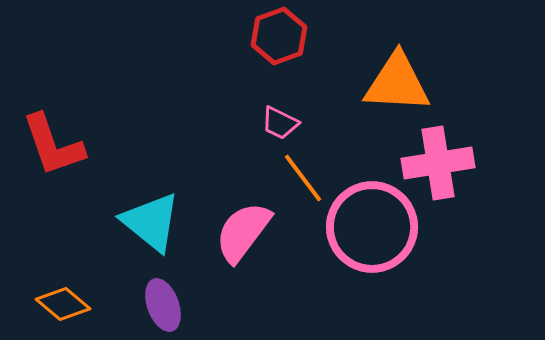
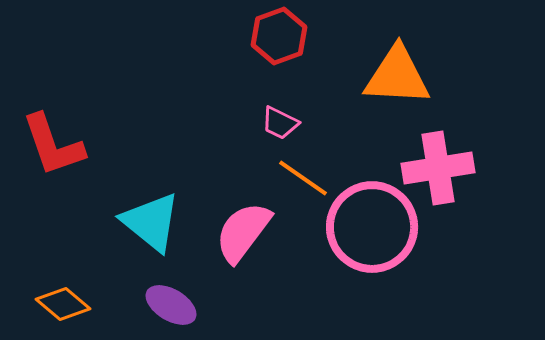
orange triangle: moved 7 px up
pink cross: moved 5 px down
orange line: rotated 18 degrees counterclockwise
purple ellipse: moved 8 px right; rotated 39 degrees counterclockwise
